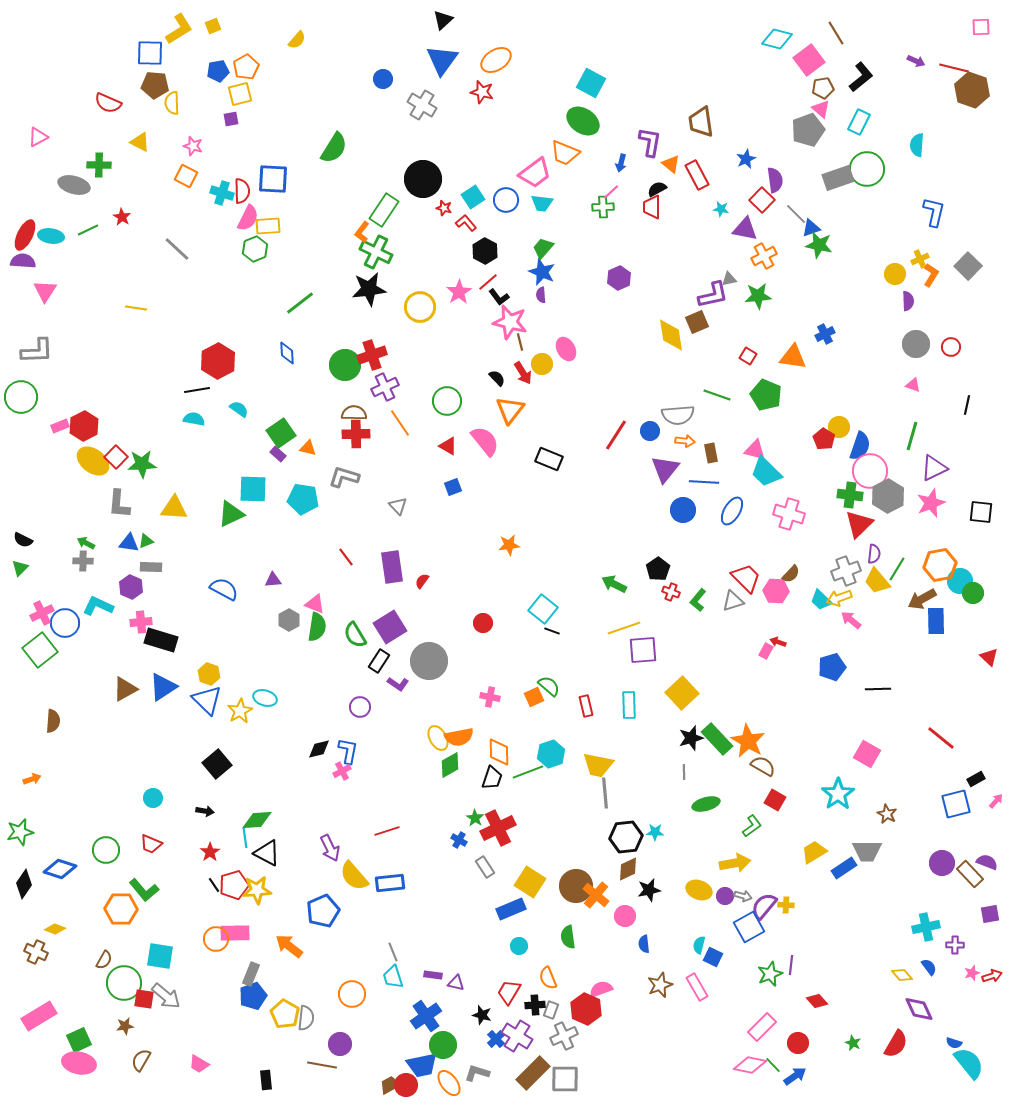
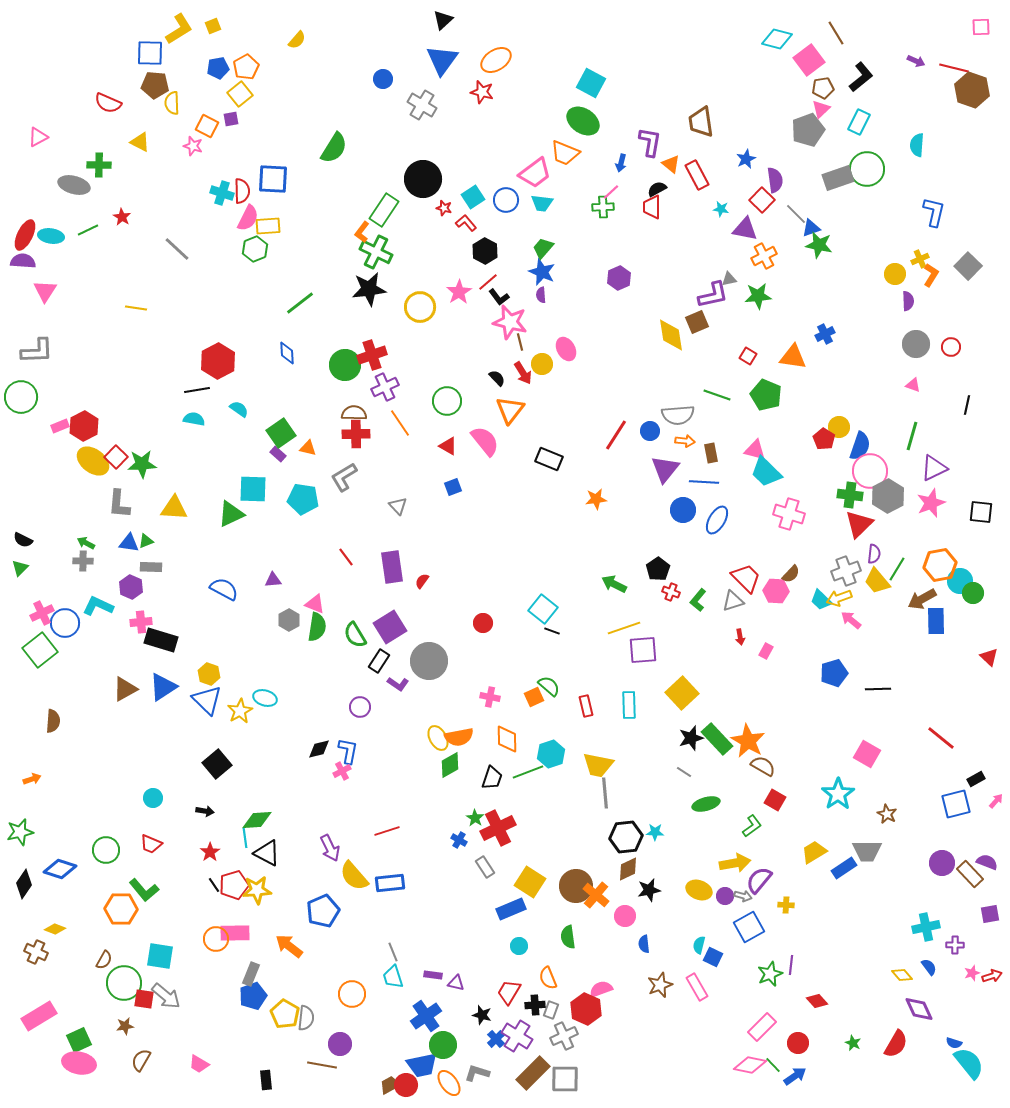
blue pentagon at (218, 71): moved 3 px up
yellow square at (240, 94): rotated 25 degrees counterclockwise
pink triangle at (821, 109): rotated 36 degrees clockwise
orange square at (186, 176): moved 21 px right, 50 px up
gray L-shape at (344, 477): rotated 48 degrees counterclockwise
blue ellipse at (732, 511): moved 15 px left, 9 px down
orange star at (509, 545): moved 87 px right, 46 px up
red arrow at (778, 642): moved 38 px left, 5 px up; rotated 119 degrees counterclockwise
blue pentagon at (832, 667): moved 2 px right, 6 px down
orange diamond at (499, 752): moved 8 px right, 13 px up
gray line at (684, 772): rotated 56 degrees counterclockwise
purple semicircle at (764, 906): moved 5 px left, 26 px up
